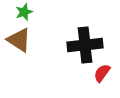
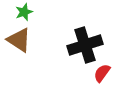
black cross: rotated 12 degrees counterclockwise
